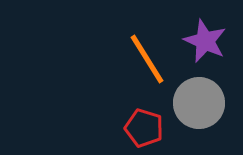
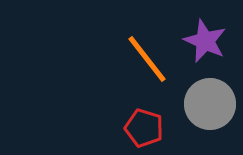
orange line: rotated 6 degrees counterclockwise
gray circle: moved 11 px right, 1 px down
